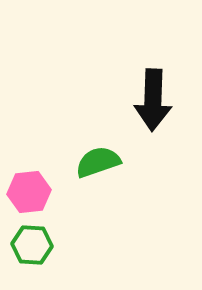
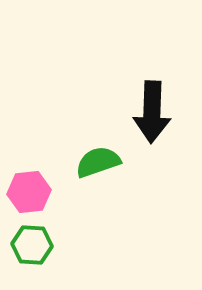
black arrow: moved 1 px left, 12 px down
